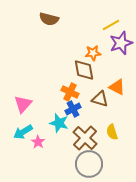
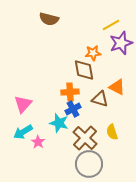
orange cross: rotated 30 degrees counterclockwise
